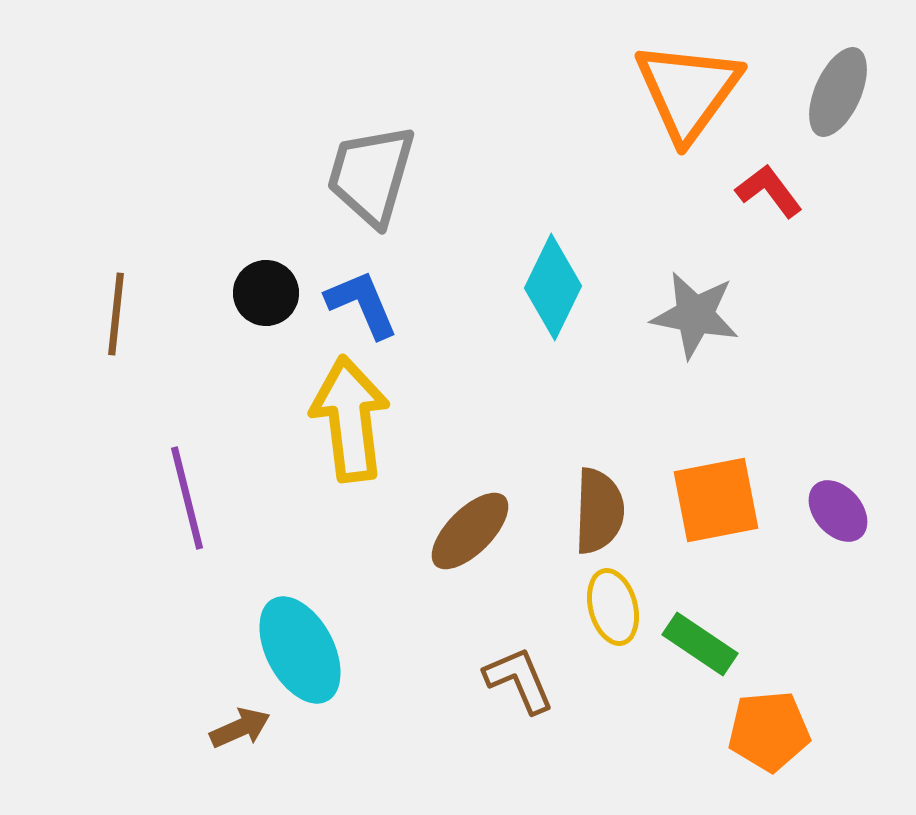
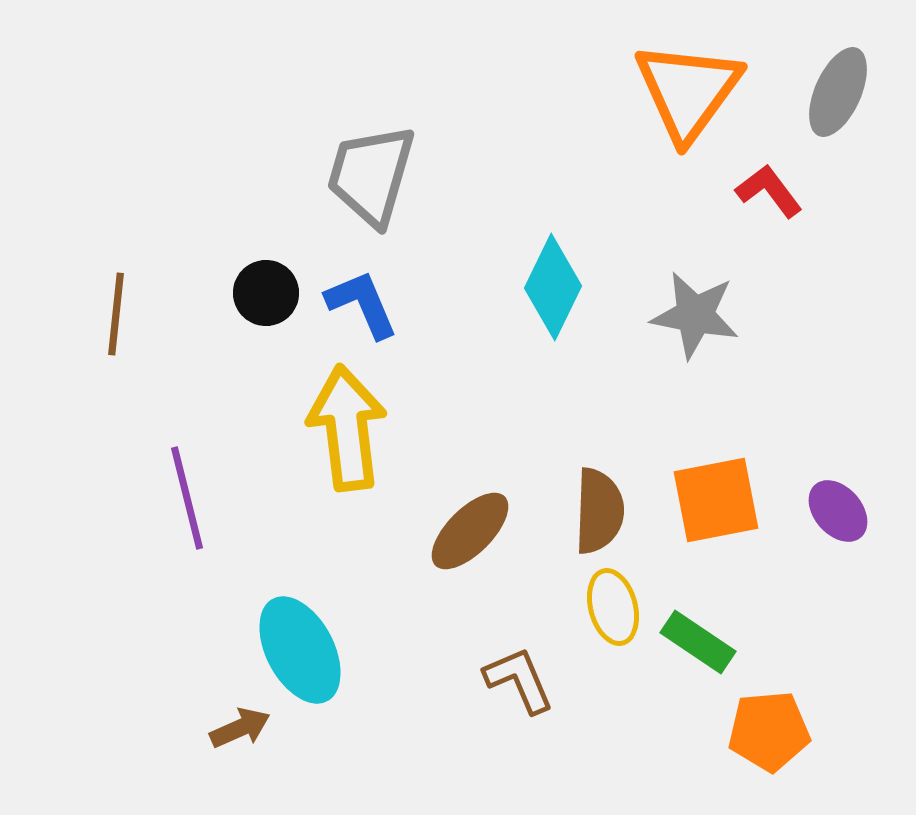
yellow arrow: moved 3 px left, 9 px down
green rectangle: moved 2 px left, 2 px up
